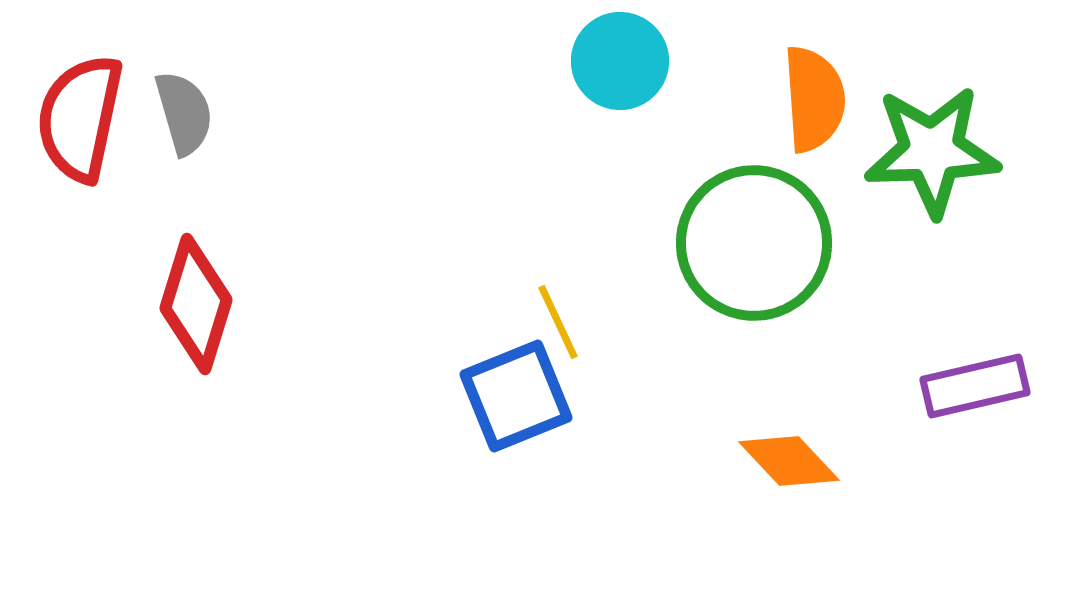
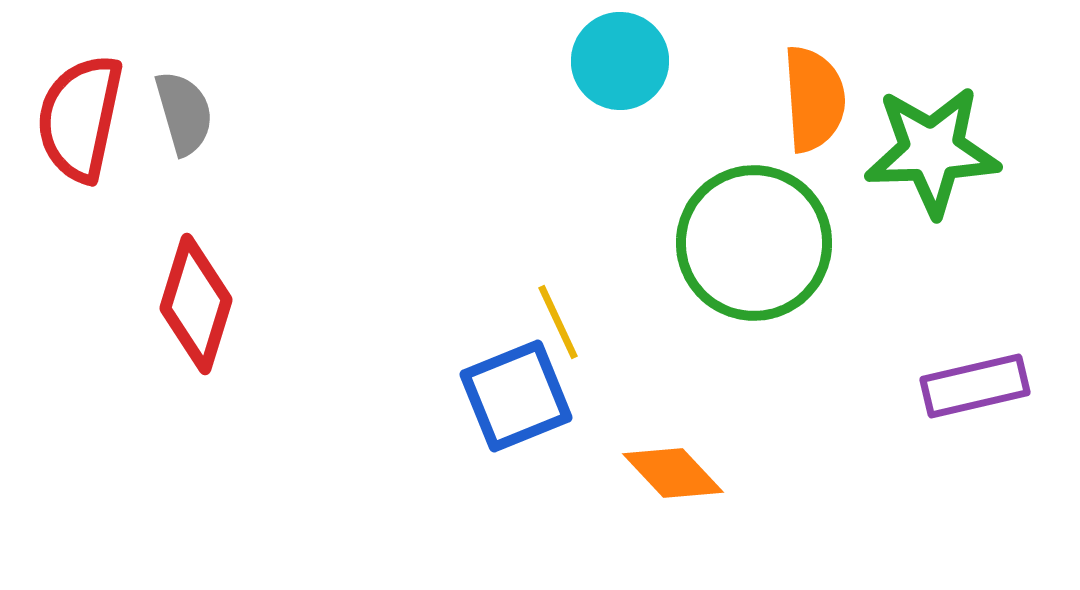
orange diamond: moved 116 px left, 12 px down
